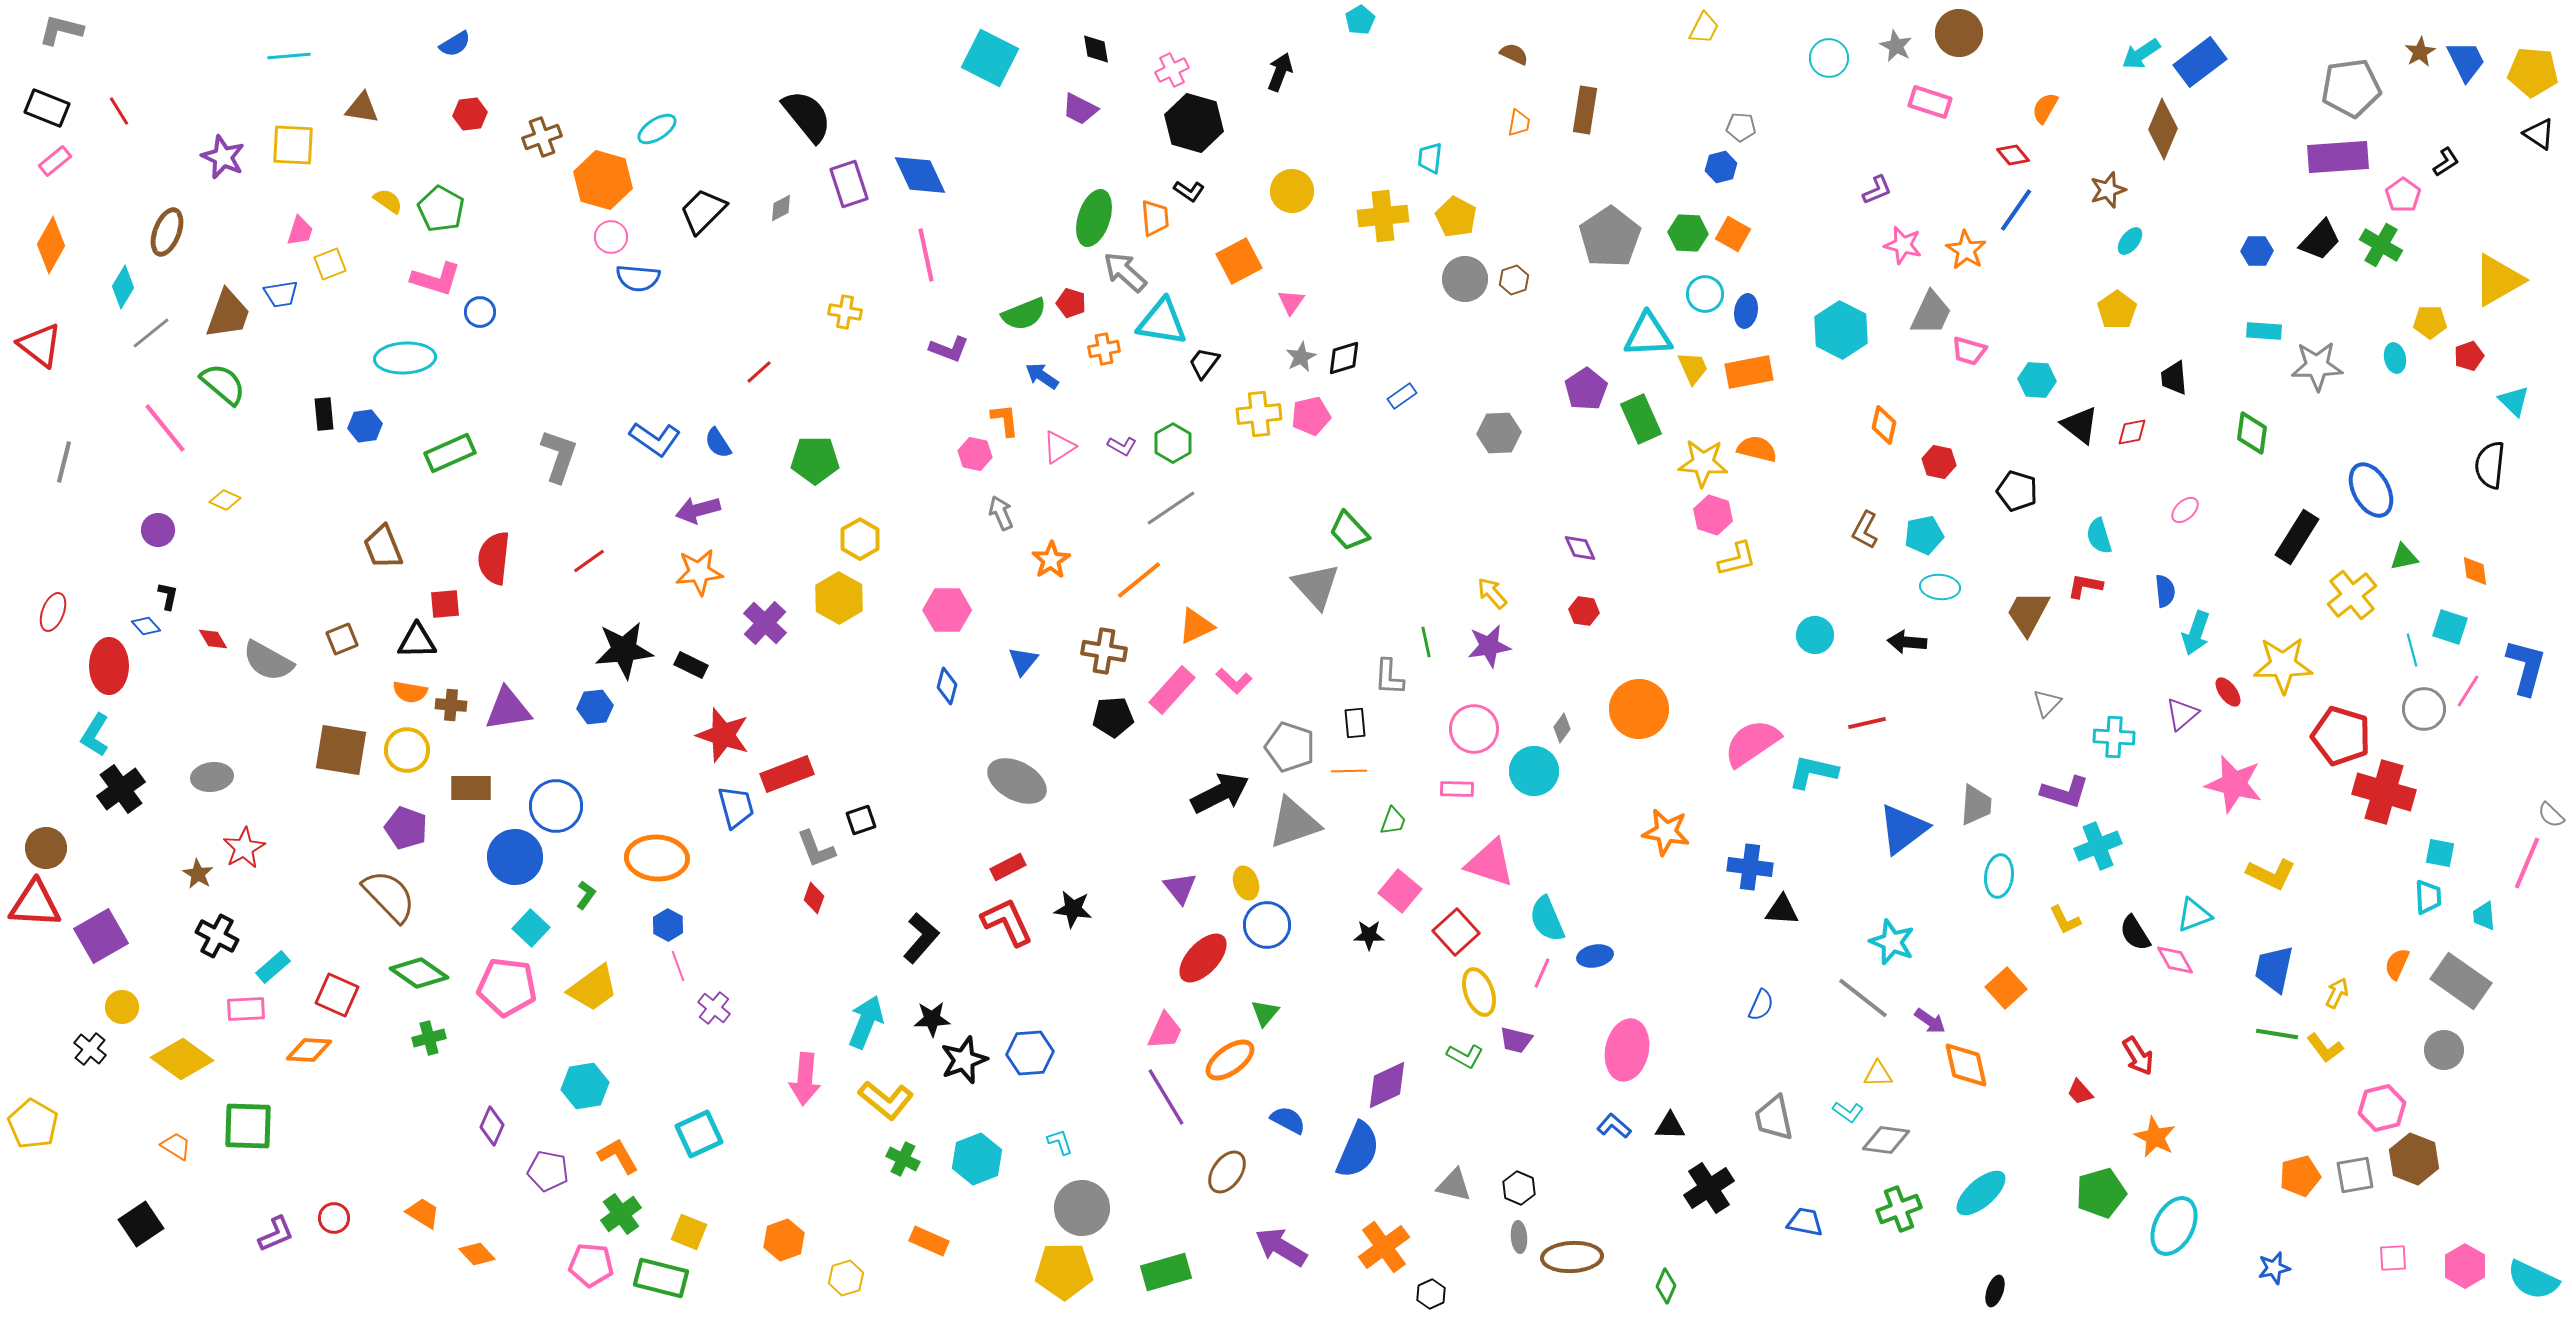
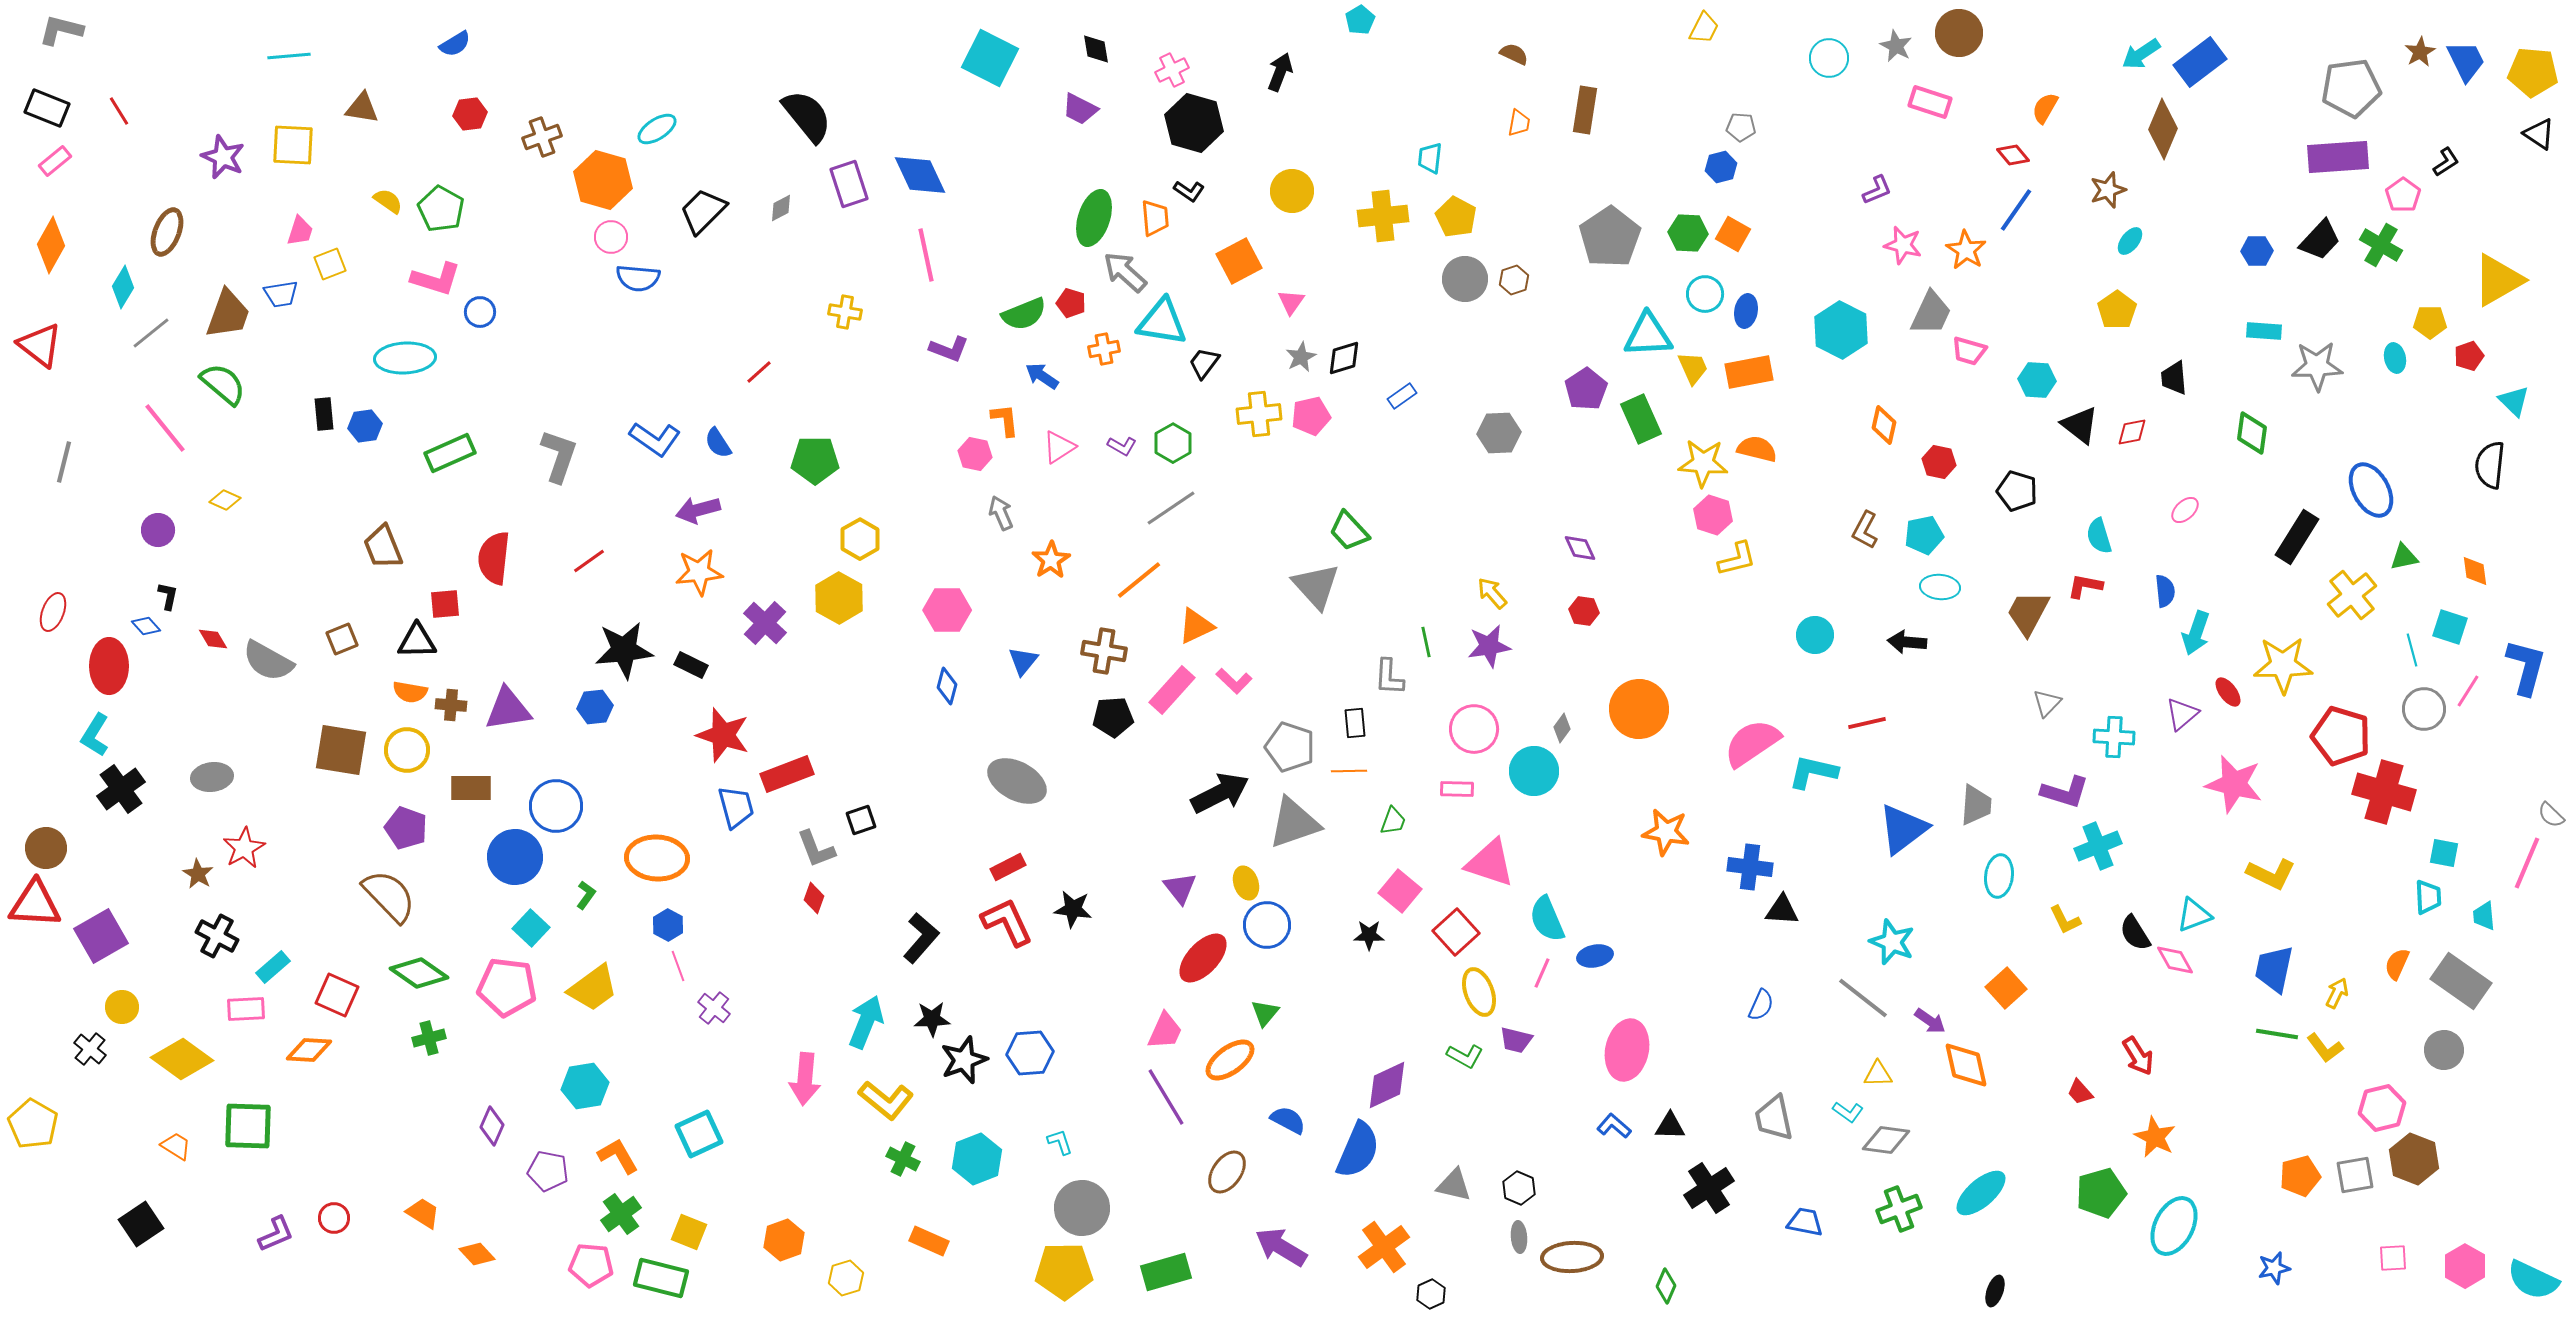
cyan square at (2440, 853): moved 4 px right
